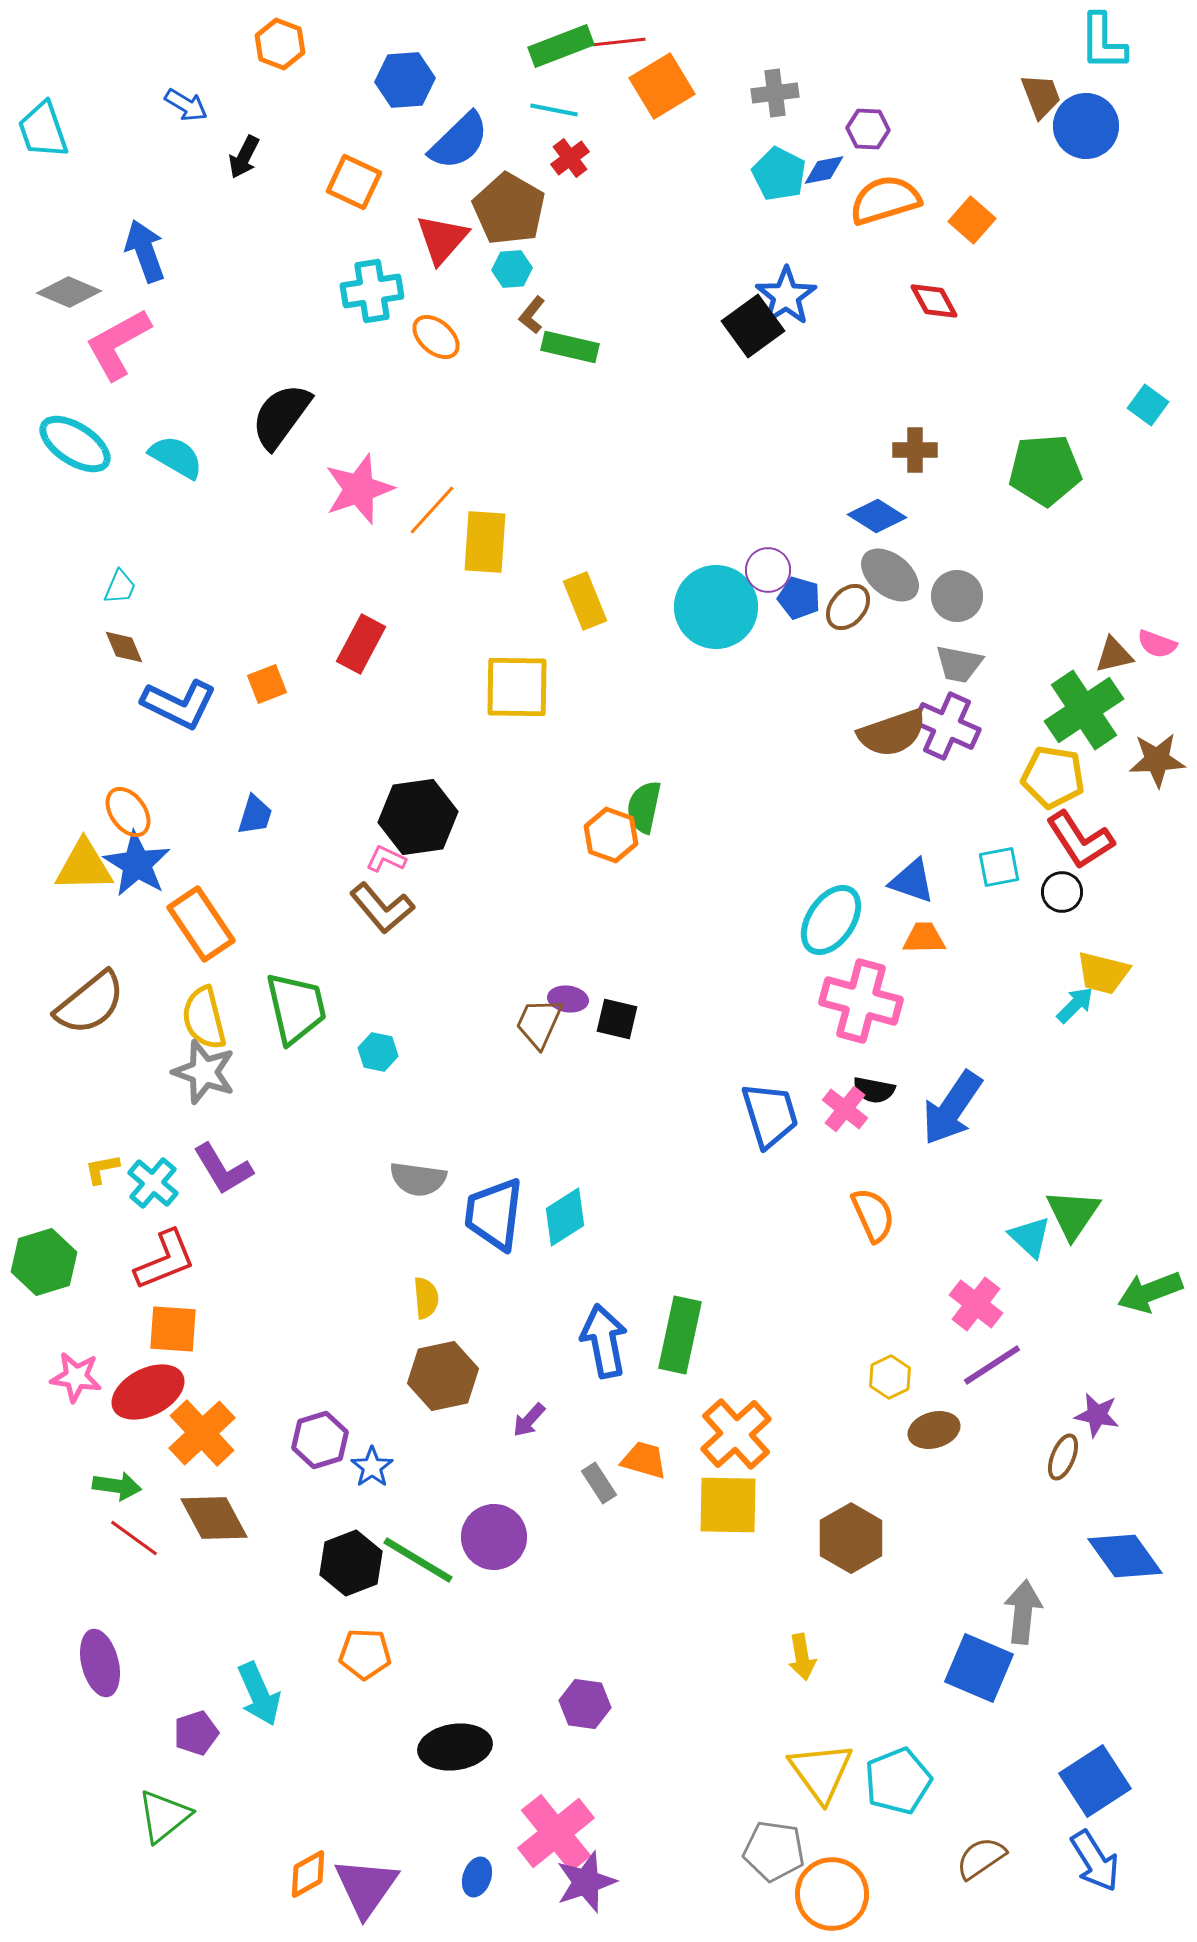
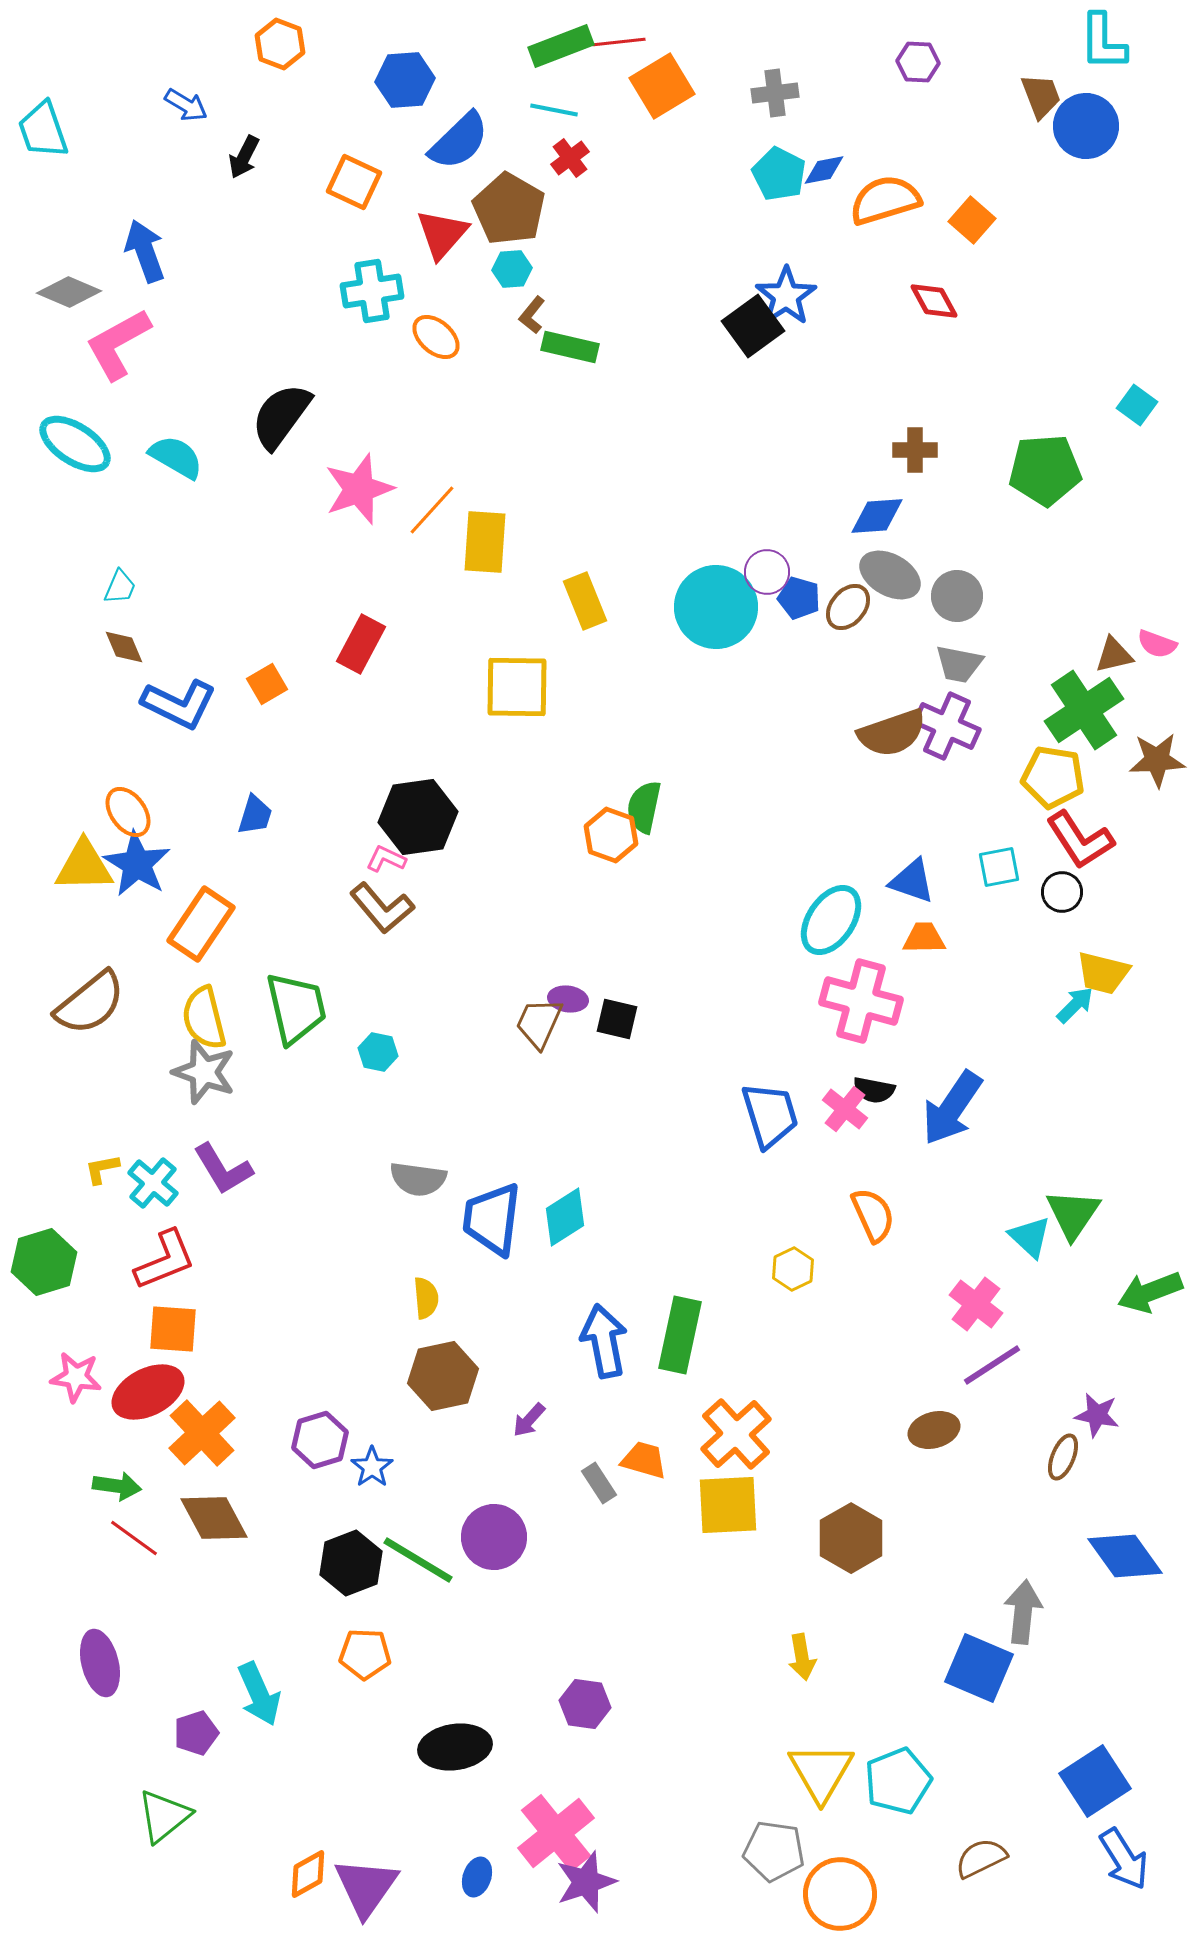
purple hexagon at (868, 129): moved 50 px right, 67 px up
red triangle at (442, 239): moved 5 px up
cyan square at (1148, 405): moved 11 px left
blue diamond at (877, 516): rotated 36 degrees counterclockwise
purple circle at (768, 570): moved 1 px left, 2 px down
gray ellipse at (890, 575): rotated 10 degrees counterclockwise
orange square at (267, 684): rotated 9 degrees counterclockwise
orange rectangle at (201, 924): rotated 68 degrees clockwise
blue trapezoid at (494, 1214): moved 2 px left, 5 px down
yellow hexagon at (890, 1377): moved 97 px left, 108 px up
yellow square at (728, 1505): rotated 4 degrees counterclockwise
yellow triangle at (821, 1772): rotated 6 degrees clockwise
brown semicircle at (981, 1858): rotated 8 degrees clockwise
blue arrow at (1095, 1861): moved 29 px right, 2 px up
orange circle at (832, 1894): moved 8 px right
